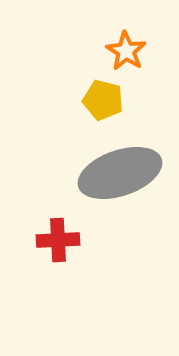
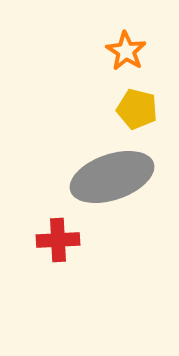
yellow pentagon: moved 34 px right, 9 px down
gray ellipse: moved 8 px left, 4 px down
